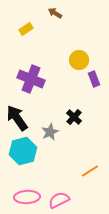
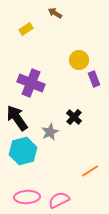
purple cross: moved 4 px down
